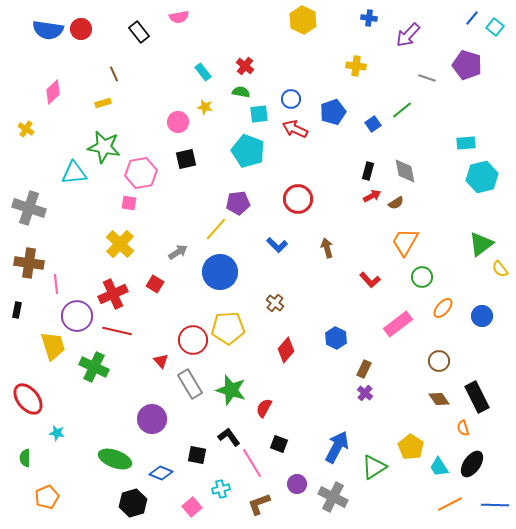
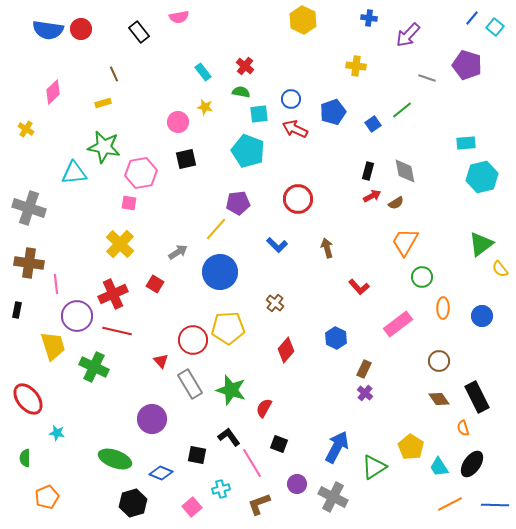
red L-shape at (370, 280): moved 11 px left, 7 px down
orange ellipse at (443, 308): rotated 40 degrees counterclockwise
